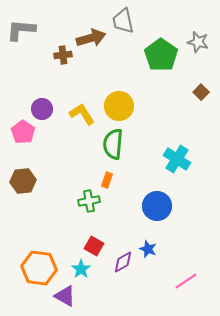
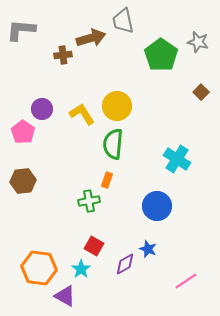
yellow circle: moved 2 px left
purple diamond: moved 2 px right, 2 px down
